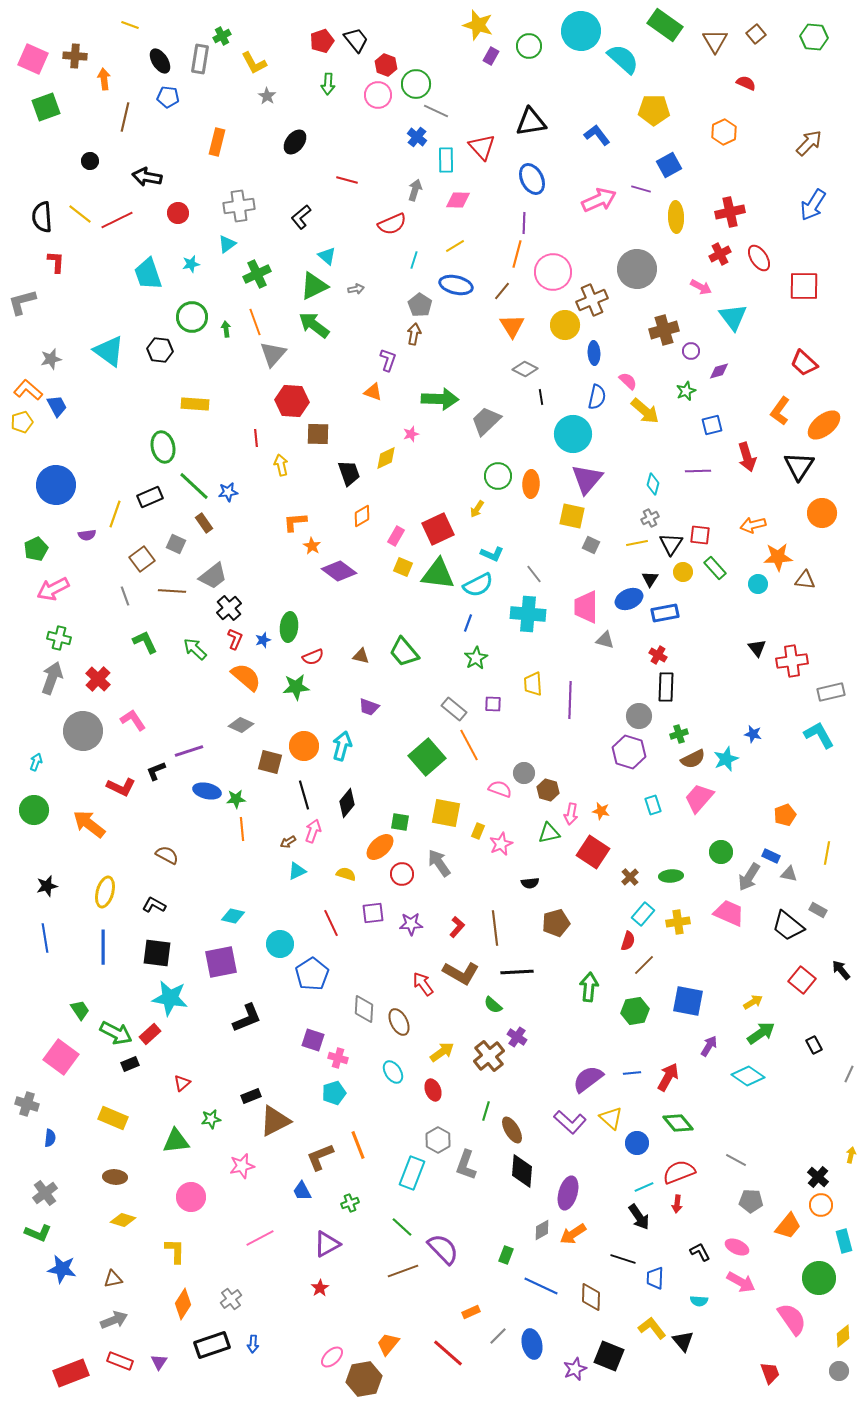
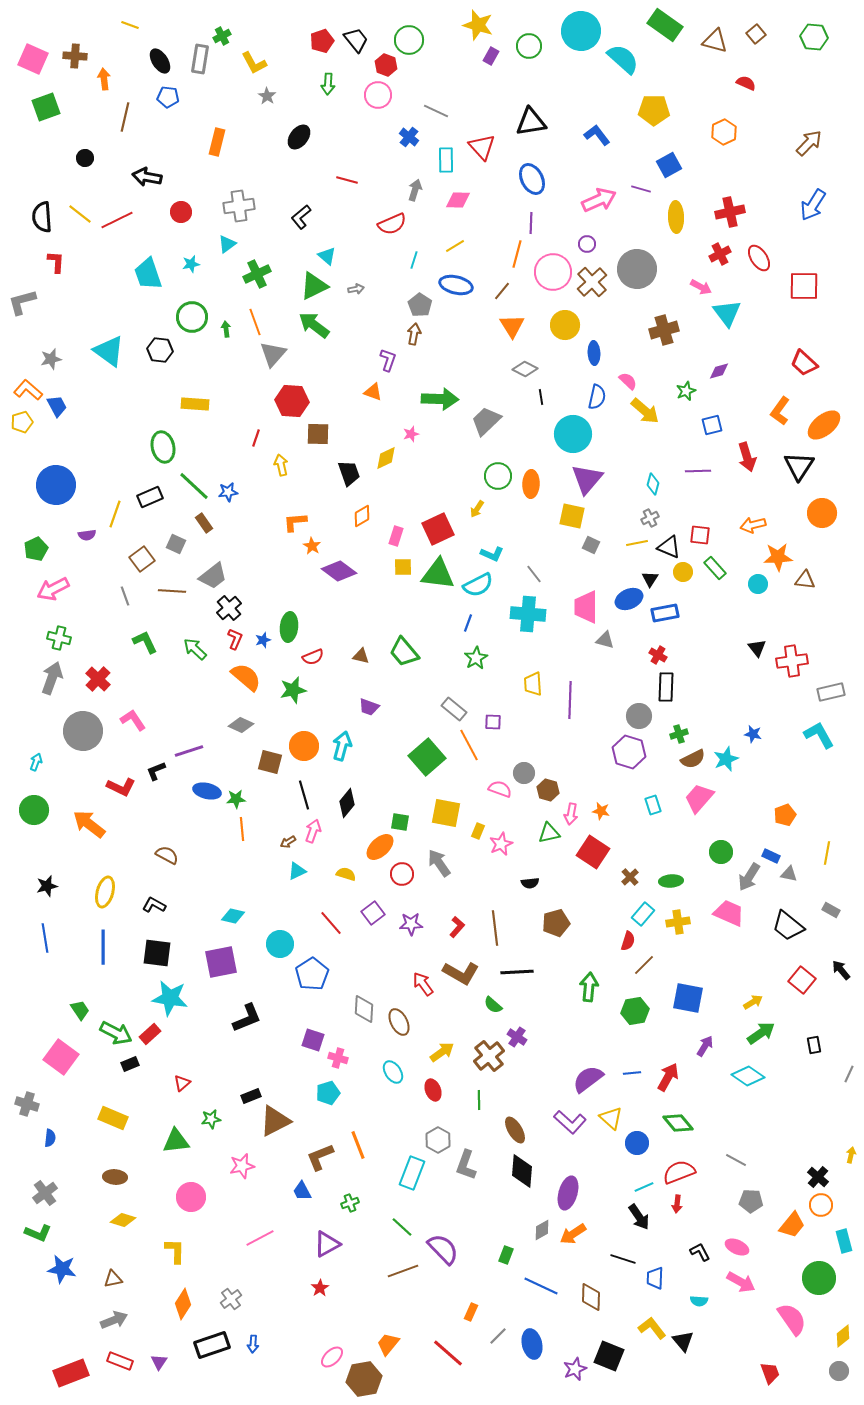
brown triangle at (715, 41): rotated 44 degrees counterclockwise
green circle at (416, 84): moved 7 px left, 44 px up
blue cross at (417, 137): moved 8 px left
black ellipse at (295, 142): moved 4 px right, 5 px up
black circle at (90, 161): moved 5 px left, 3 px up
red circle at (178, 213): moved 3 px right, 1 px up
purple line at (524, 223): moved 7 px right
brown cross at (592, 300): moved 18 px up; rotated 20 degrees counterclockwise
cyan triangle at (733, 317): moved 6 px left, 4 px up
purple circle at (691, 351): moved 104 px left, 107 px up
red line at (256, 438): rotated 24 degrees clockwise
pink rectangle at (396, 536): rotated 12 degrees counterclockwise
black triangle at (671, 544): moved 2 px left, 3 px down; rotated 40 degrees counterclockwise
yellow square at (403, 567): rotated 24 degrees counterclockwise
green star at (296, 687): moved 3 px left, 3 px down; rotated 8 degrees counterclockwise
purple square at (493, 704): moved 18 px down
green ellipse at (671, 876): moved 5 px down
gray rectangle at (818, 910): moved 13 px right
purple square at (373, 913): rotated 30 degrees counterclockwise
red line at (331, 923): rotated 16 degrees counterclockwise
blue square at (688, 1001): moved 3 px up
black rectangle at (814, 1045): rotated 18 degrees clockwise
purple arrow at (709, 1046): moved 4 px left
cyan pentagon at (334, 1093): moved 6 px left
green line at (486, 1111): moved 7 px left, 11 px up; rotated 18 degrees counterclockwise
brown ellipse at (512, 1130): moved 3 px right
orange trapezoid at (788, 1226): moved 4 px right, 1 px up
orange rectangle at (471, 1312): rotated 42 degrees counterclockwise
